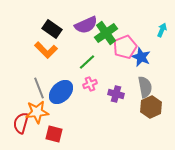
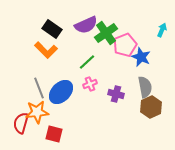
pink pentagon: moved 2 px up
